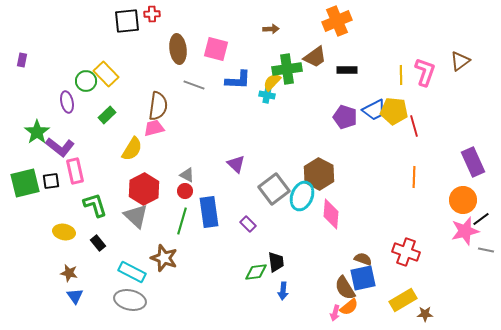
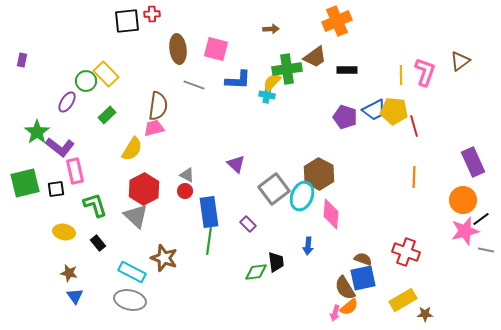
purple ellipse at (67, 102): rotated 45 degrees clockwise
black square at (51, 181): moved 5 px right, 8 px down
green line at (182, 221): moved 27 px right, 20 px down; rotated 8 degrees counterclockwise
blue arrow at (283, 291): moved 25 px right, 45 px up
